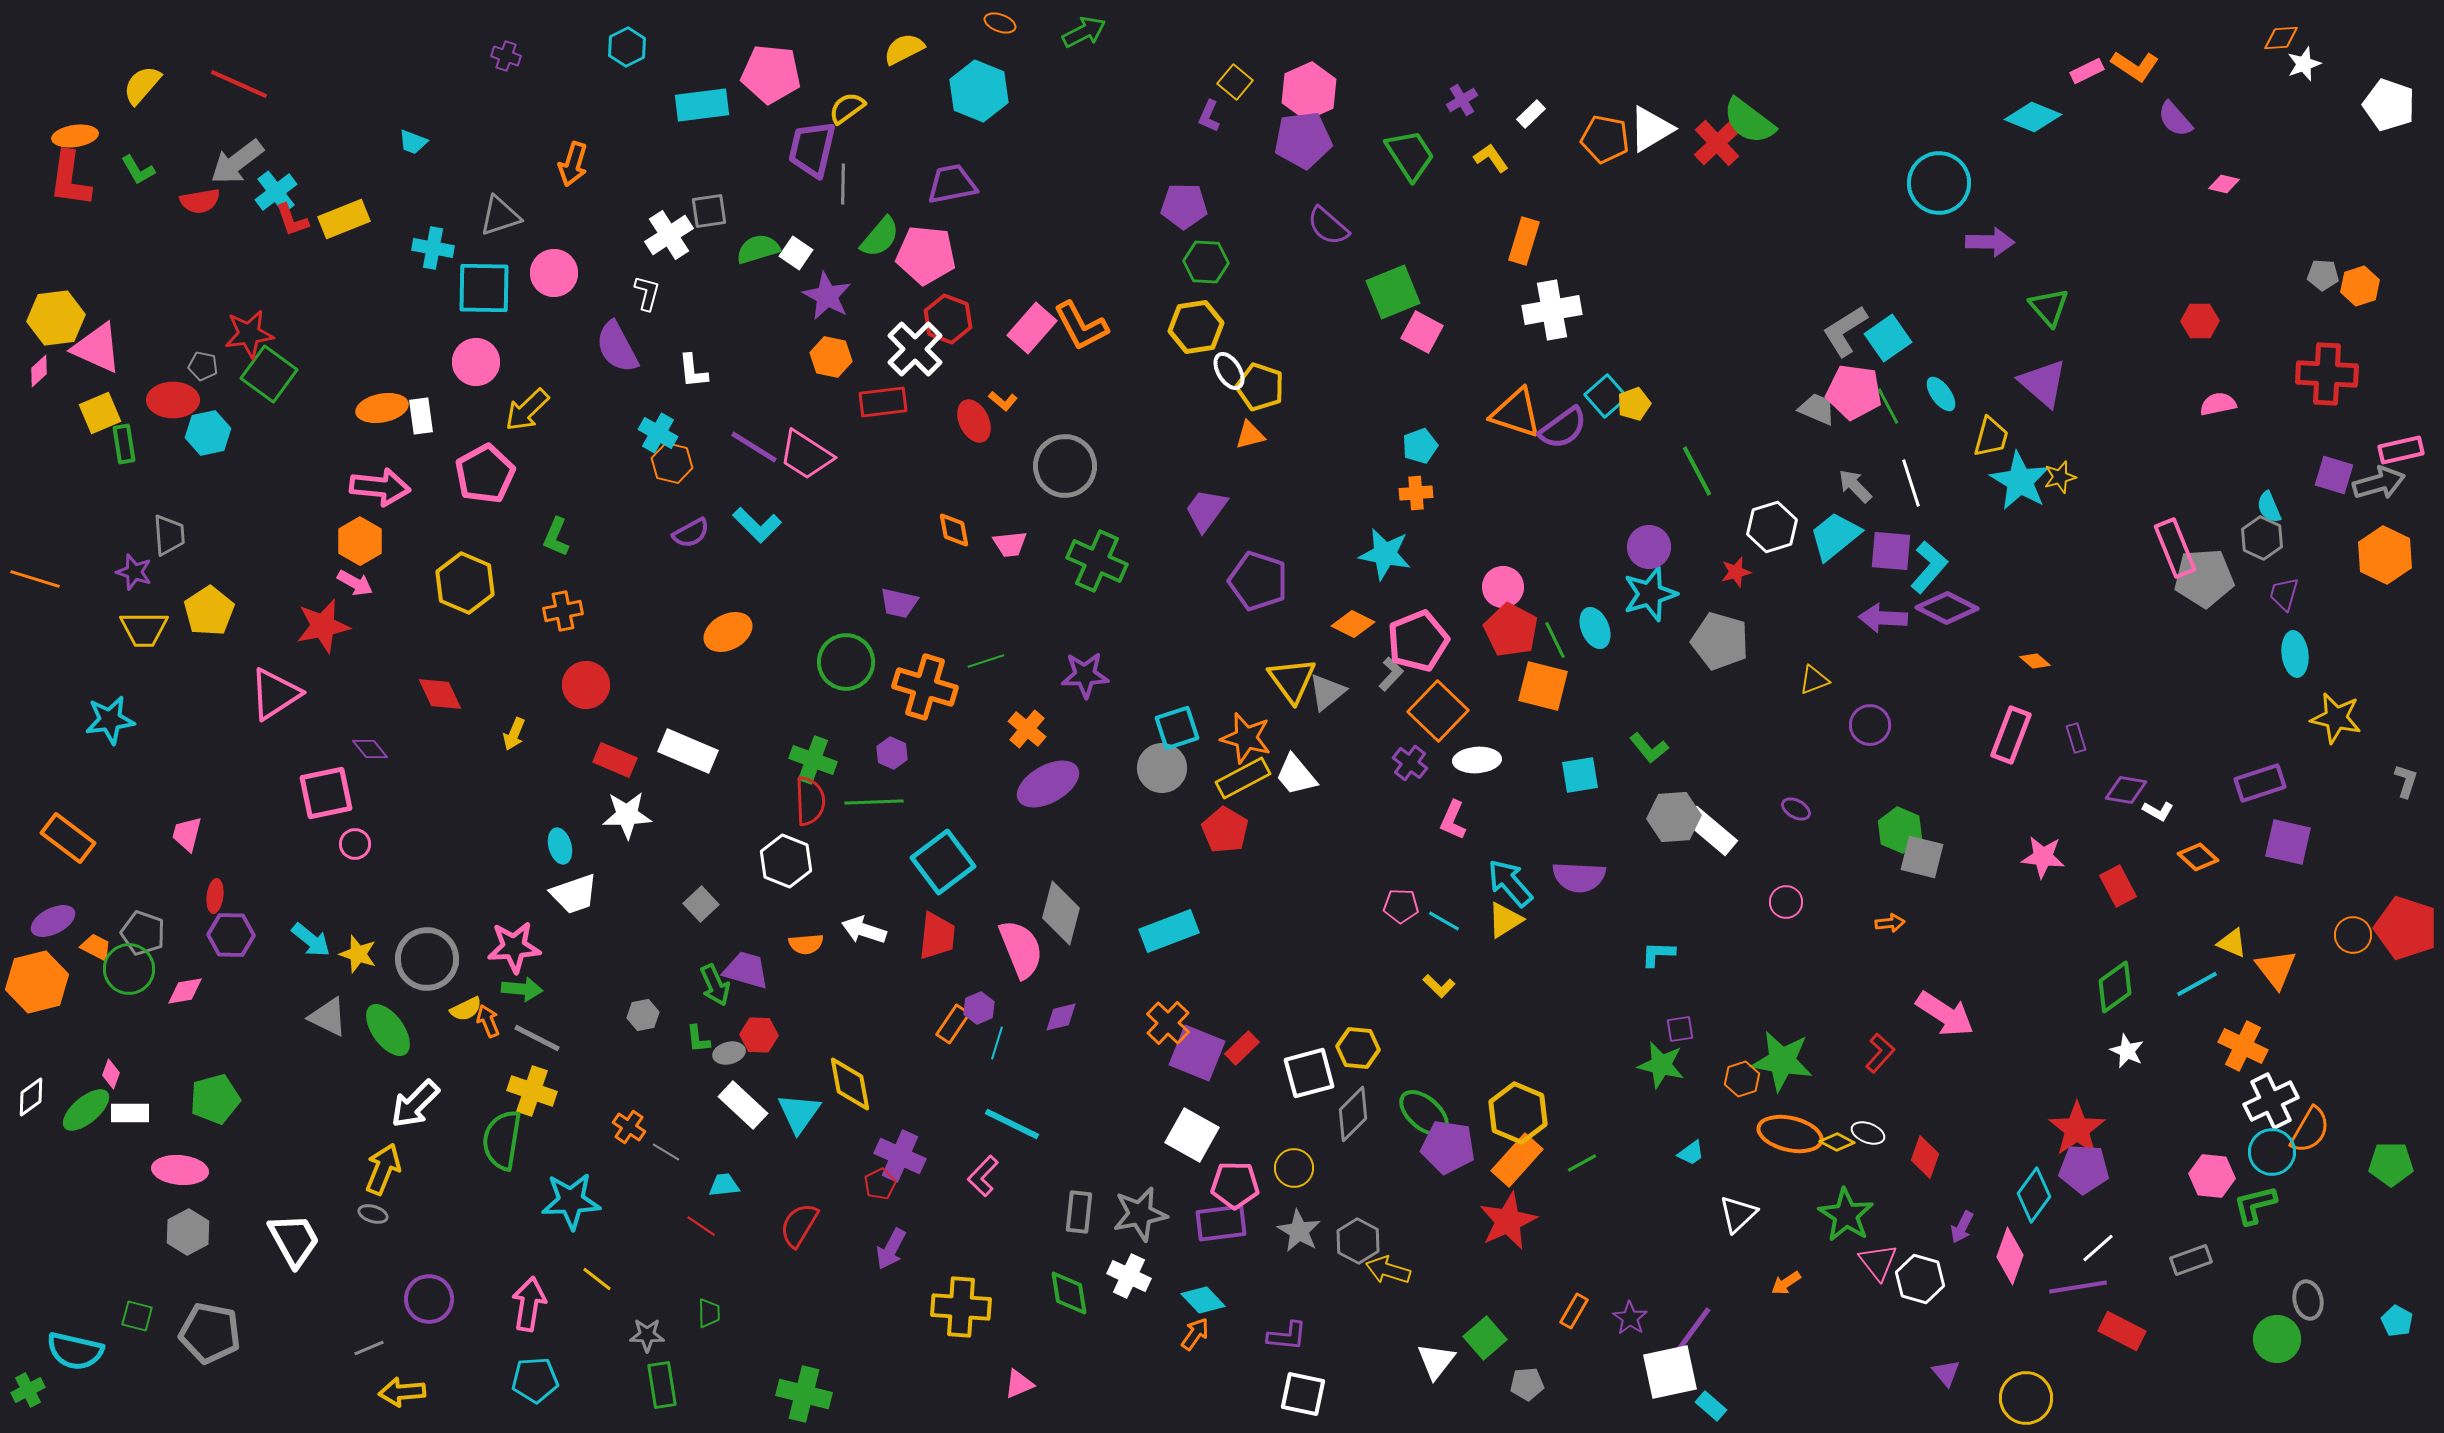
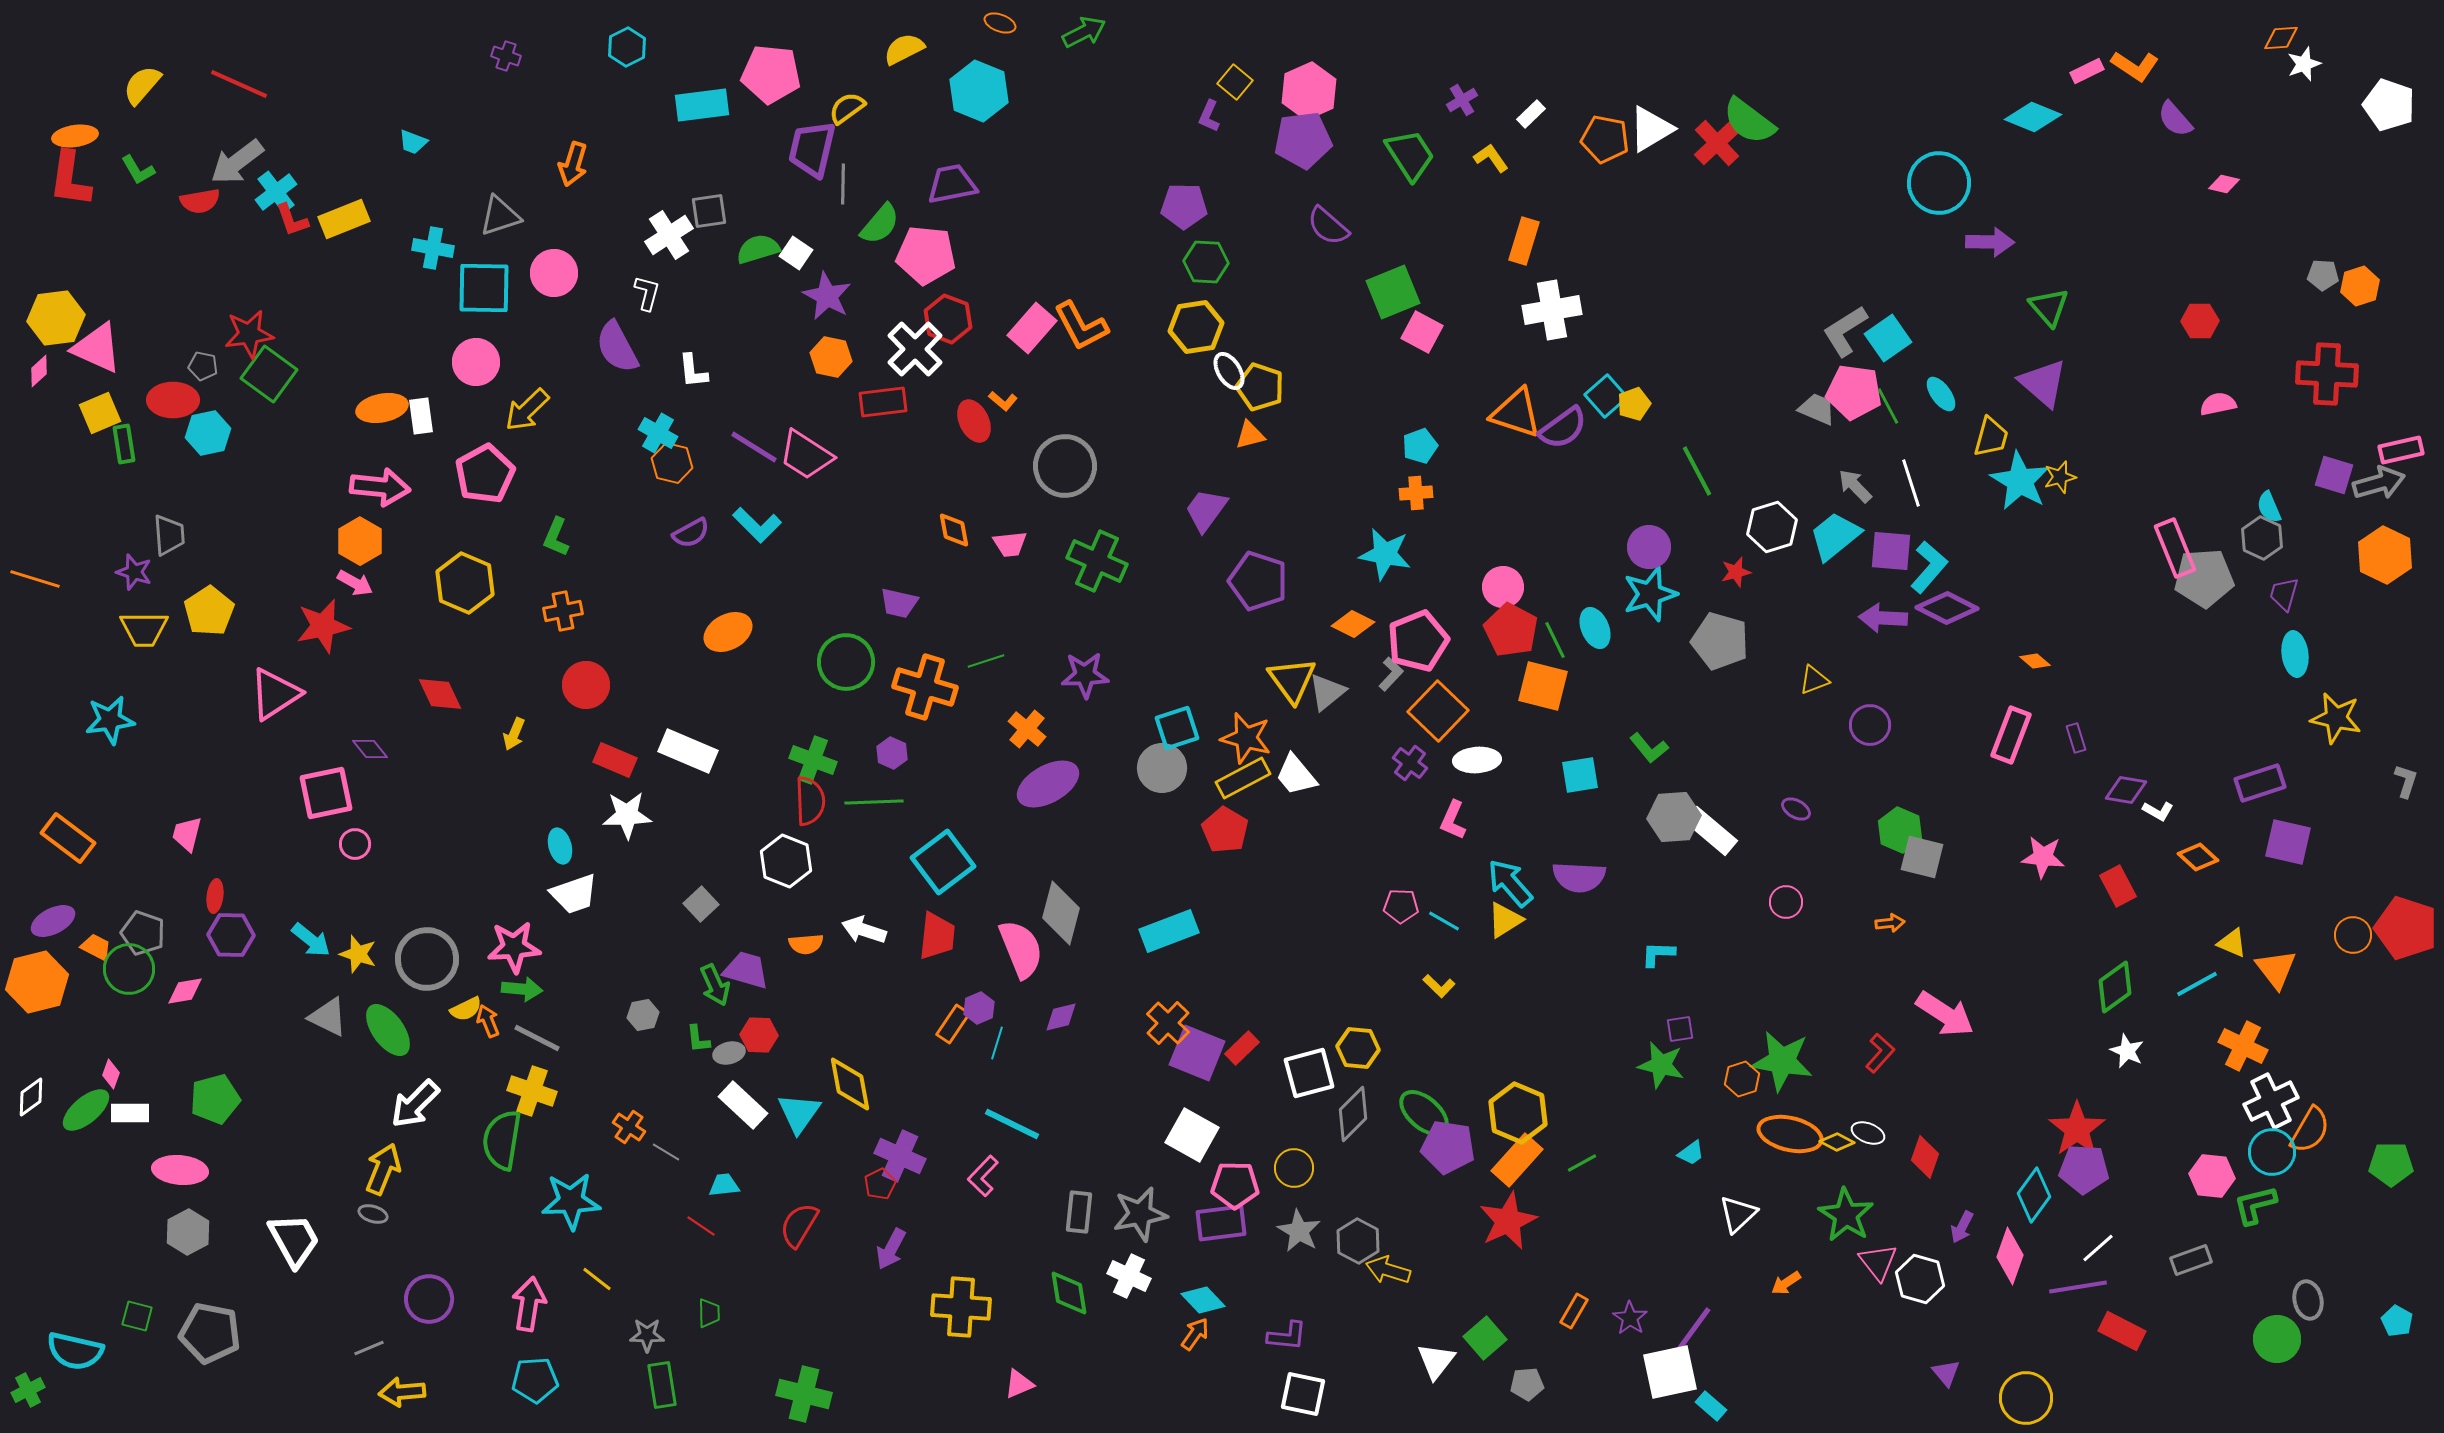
green semicircle at (880, 237): moved 13 px up
